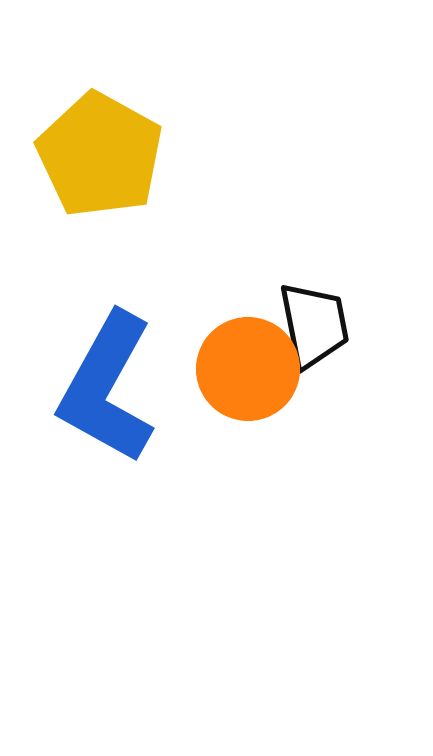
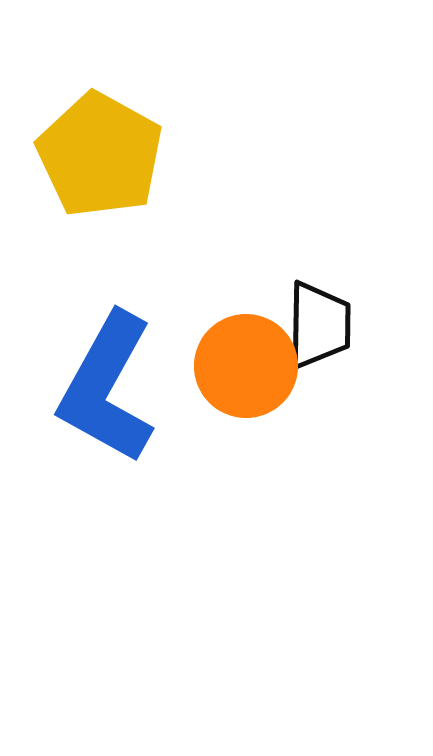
black trapezoid: moved 5 px right; rotated 12 degrees clockwise
orange circle: moved 2 px left, 3 px up
